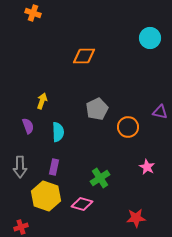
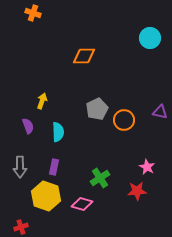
orange circle: moved 4 px left, 7 px up
red star: moved 1 px right, 27 px up
